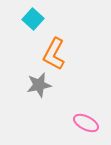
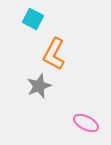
cyan square: rotated 15 degrees counterclockwise
gray star: moved 1 px down; rotated 10 degrees counterclockwise
